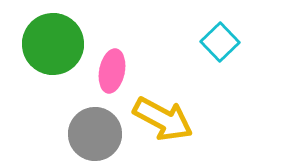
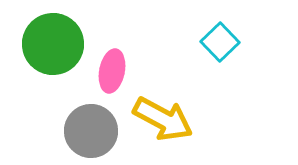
gray circle: moved 4 px left, 3 px up
